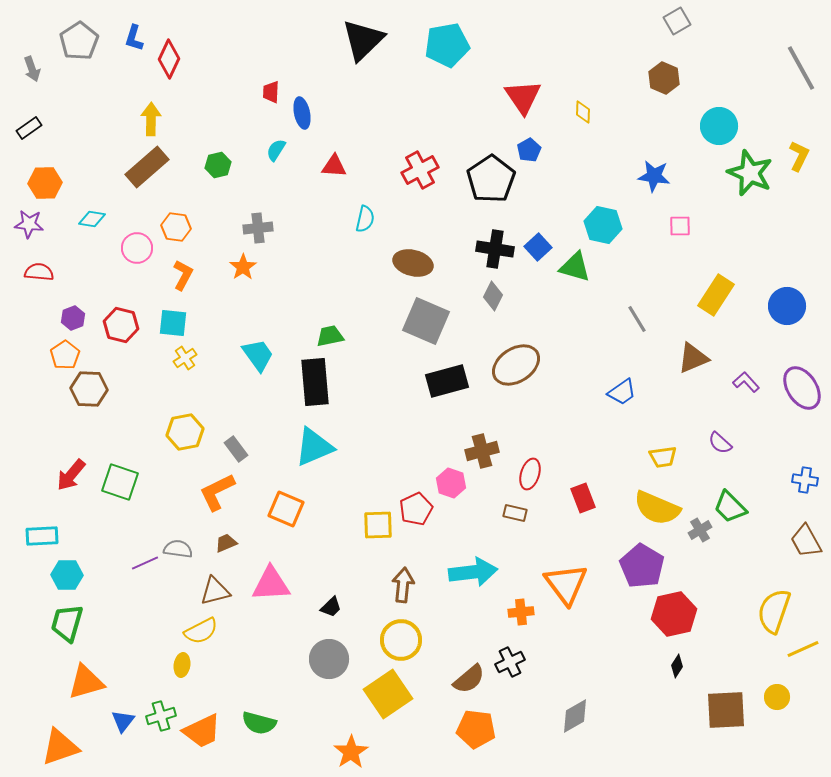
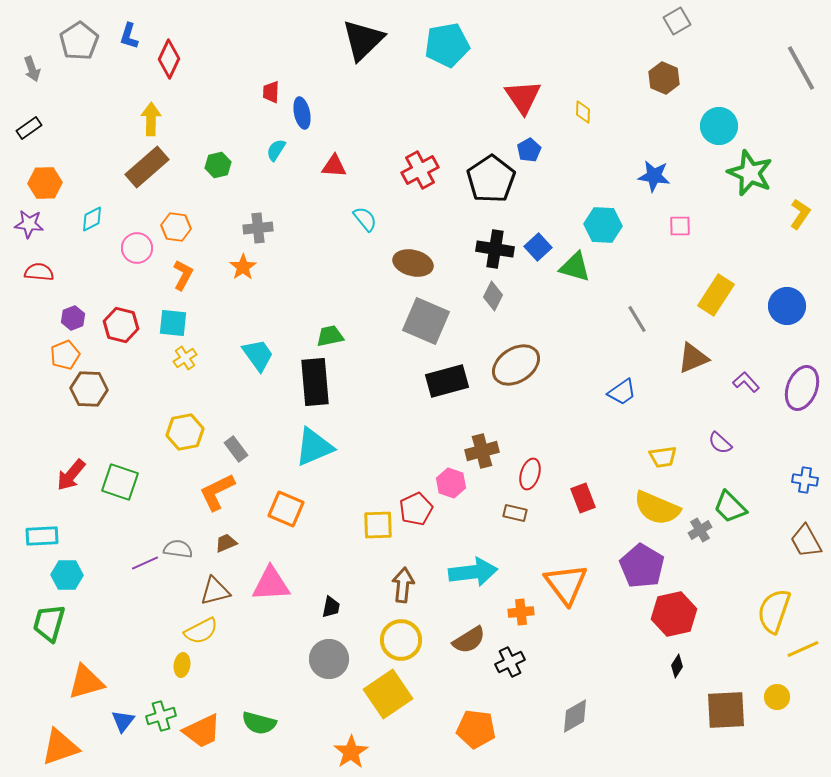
blue L-shape at (134, 38): moved 5 px left, 2 px up
yellow L-shape at (799, 156): moved 1 px right, 58 px down; rotated 8 degrees clockwise
cyan diamond at (92, 219): rotated 36 degrees counterclockwise
cyan semicircle at (365, 219): rotated 52 degrees counterclockwise
cyan hexagon at (603, 225): rotated 9 degrees counterclockwise
orange pentagon at (65, 355): rotated 12 degrees clockwise
purple ellipse at (802, 388): rotated 54 degrees clockwise
black trapezoid at (331, 607): rotated 35 degrees counterclockwise
green trapezoid at (67, 623): moved 18 px left
brown semicircle at (469, 679): moved 39 px up; rotated 8 degrees clockwise
